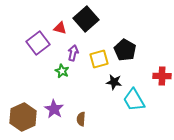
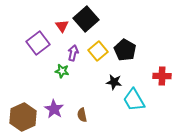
red triangle: moved 2 px right, 2 px up; rotated 40 degrees clockwise
yellow square: moved 1 px left, 8 px up; rotated 24 degrees counterclockwise
green star: rotated 16 degrees counterclockwise
brown semicircle: moved 1 px right, 4 px up; rotated 16 degrees counterclockwise
